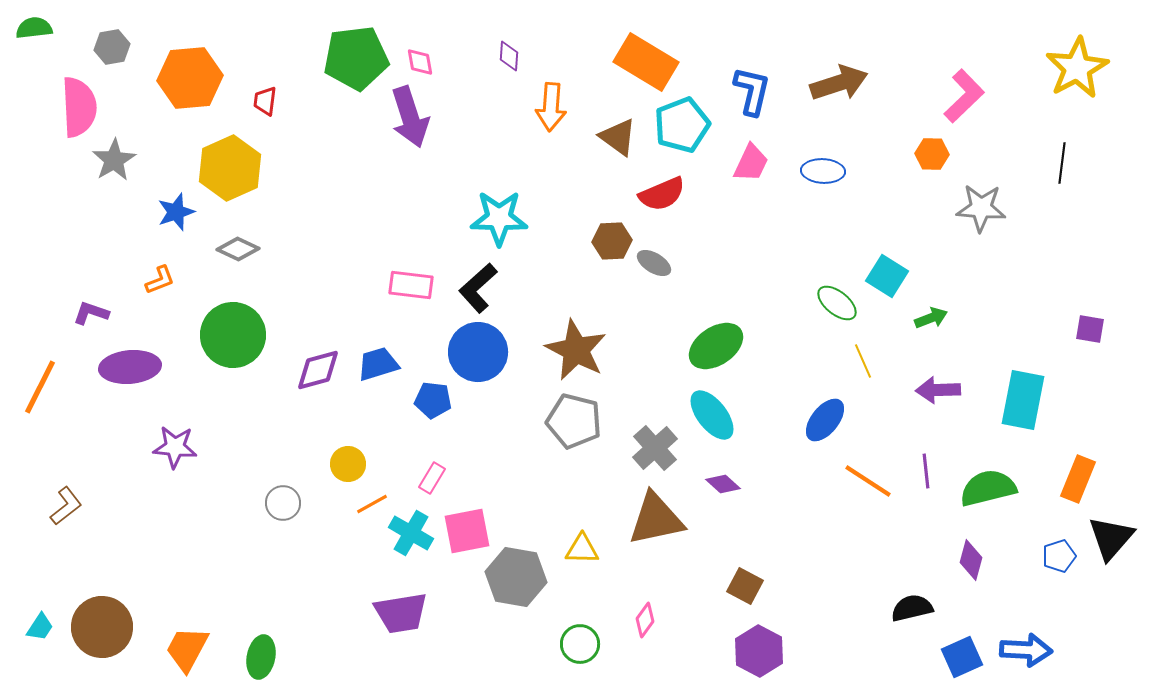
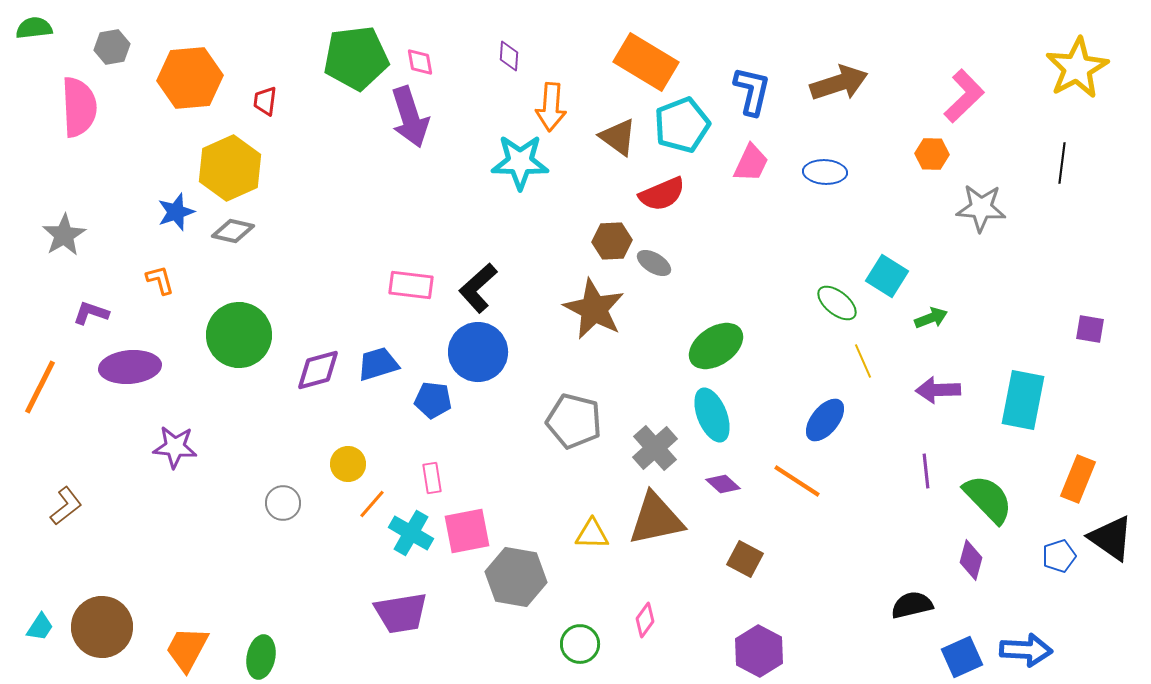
gray star at (114, 160): moved 50 px left, 75 px down
blue ellipse at (823, 171): moved 2 px right, 1 px down
cyan star at (499, 218): moved 21 px right, 56 px up
gray diamond at (238, 249): moved 5 px left, 18 px up; rotated 12 degrees counterclockwise
orange L-shape at (160, 280): rotated 84 degrees counterclockwise
green circle at (233, 335): moved 6 px right
brown star at (576, 350): moved 18 px right, 41 px up
cyan ellipse at (712, 415): rotated 16 degrees clockwise
pink rectangle at (432, 478): rotated 40 degrees counterclockwise
orange line at (868, 481): moved 71 px left
green semicircle at (988, 488): moved 11 px down; rotated 60 degrees clockwise
orange line at (372, 504): rotated 20 degrees counterclockwise
black triangle at (1111, 538): rotated 36 degrees counterclockwise
yellow triangle at (582, 549): moved 10 px right, 15 px up
brown square at (745, 586): moved 27 px up
black semicircle at (912, 608): moved 3 px up
